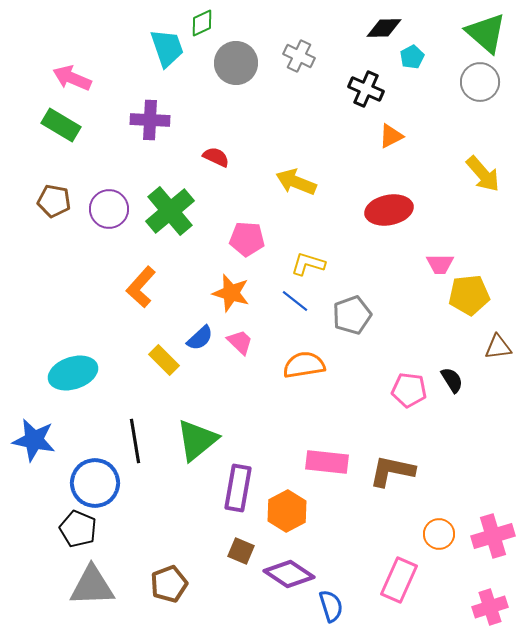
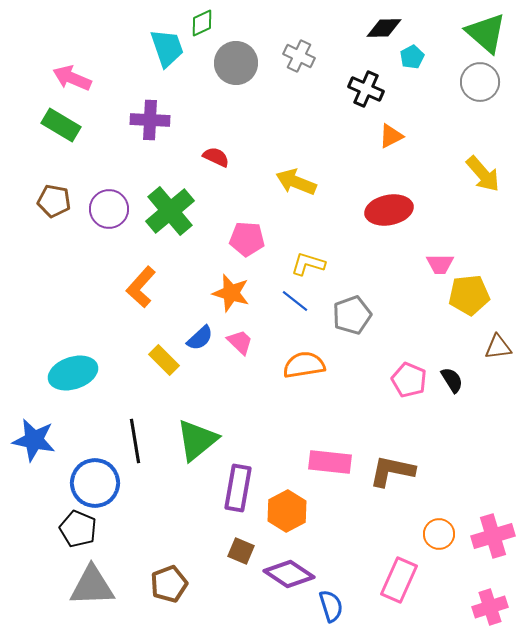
pink pentagon at (409, 390): moved 10 px up; rotated 16 degrees clockwise
pink rectangle at (327, 462): moved 3 px right
